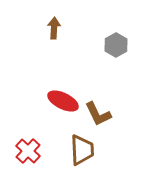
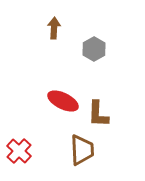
gray hexagon: moved 22 px left, 4 px down
brown L-shape: rotated 28 degrees clockwise
red cross: moved 9 px left
